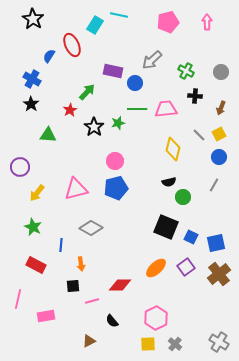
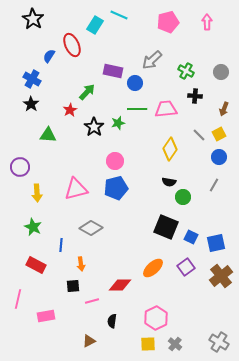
cyan line at (119, 15): rotated 12 degrees clockwise
brown arrow at (221, 108): moved 3 px right, 1 px down
yellow diamond at (173, 149): moved 3 px left; rotated 20 degrees clockwise
black semicircle at (169, 182): rotated 24 degrees clockwise
yellow arrow at (37, 193): rotated 42 degrees counterclockwise
orange ellipse at (156, 268): moved 3 px left
brown cross at (219, 274): moved 2 px right, 2 px down
black semicircle at (112, 321): rotated 48 degrees clockwise
